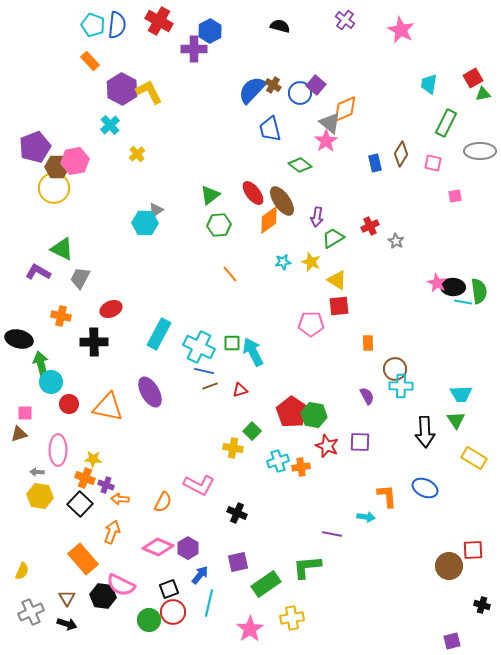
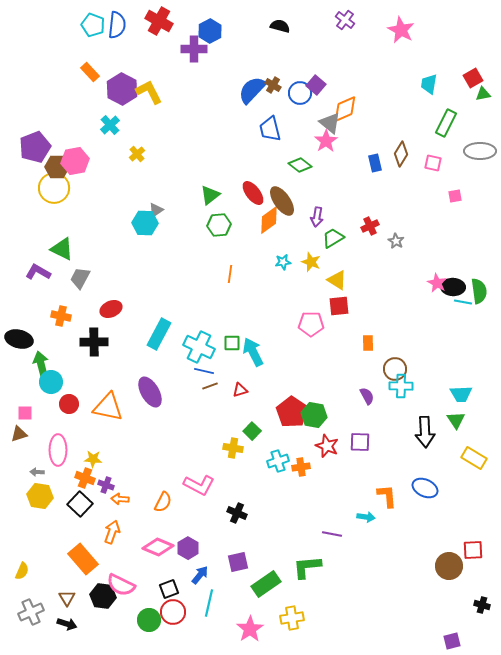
orange rectangle at (90, 61): moved 11 px down
orange line at (230, 274): rotated 48 degrees clockwise
